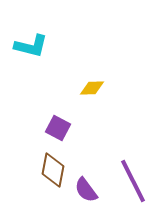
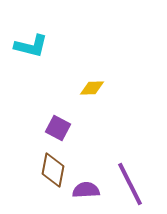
purple line: moved 3 px left, 3 px down
purple semicircle: rotated 124 degrees clockwise
